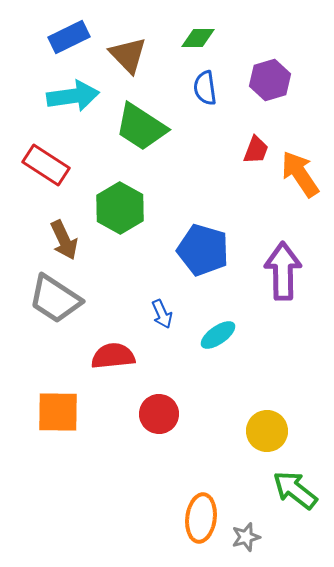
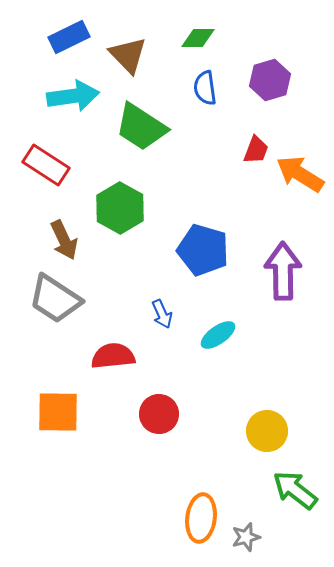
orange arrow: rotated 24 degrees counterclockwise
